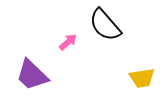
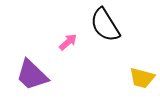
black semicircle: rotated 9 degrees clockwise
yellow trapezoid: rotated 24 degrees clockwise
